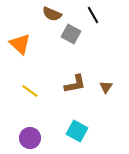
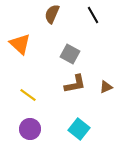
brown semicircle: rotated 90 degrees clockwise
gray square: moved 1 px left, 20 px down
brown triangle: rotated 32 degrees clockwise
yellow line: moved 2 px left, 4 px down
cyan square: moved 2 px right, 2 px up; rotated 10 degrees clockwise
purple circle: moved 9 px up
